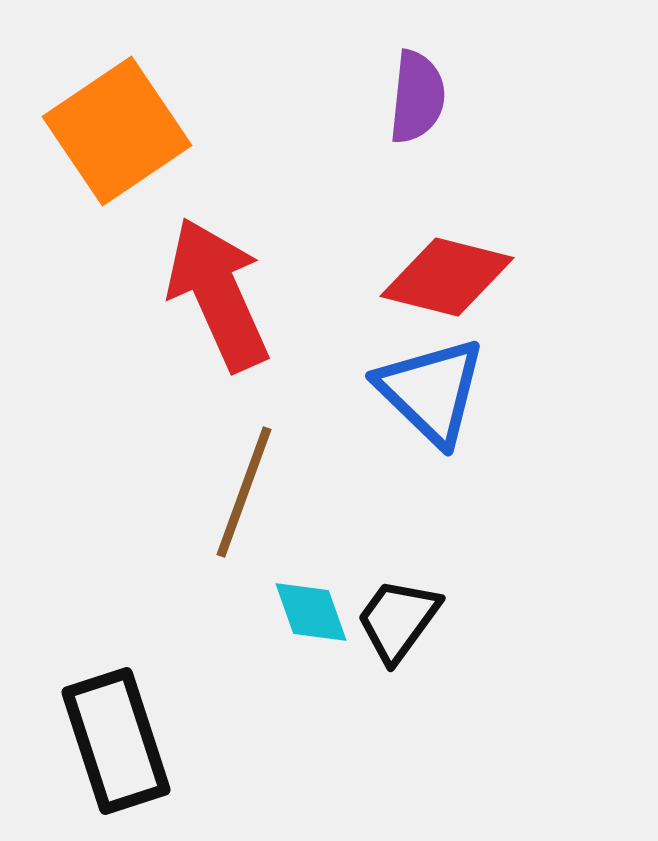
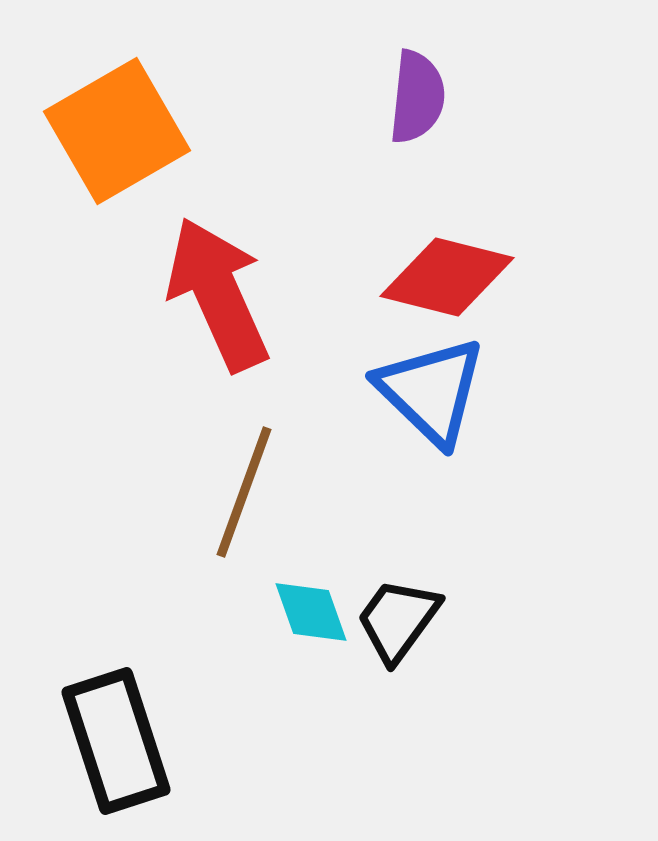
orange square: rotated 4 degrees clockwise
